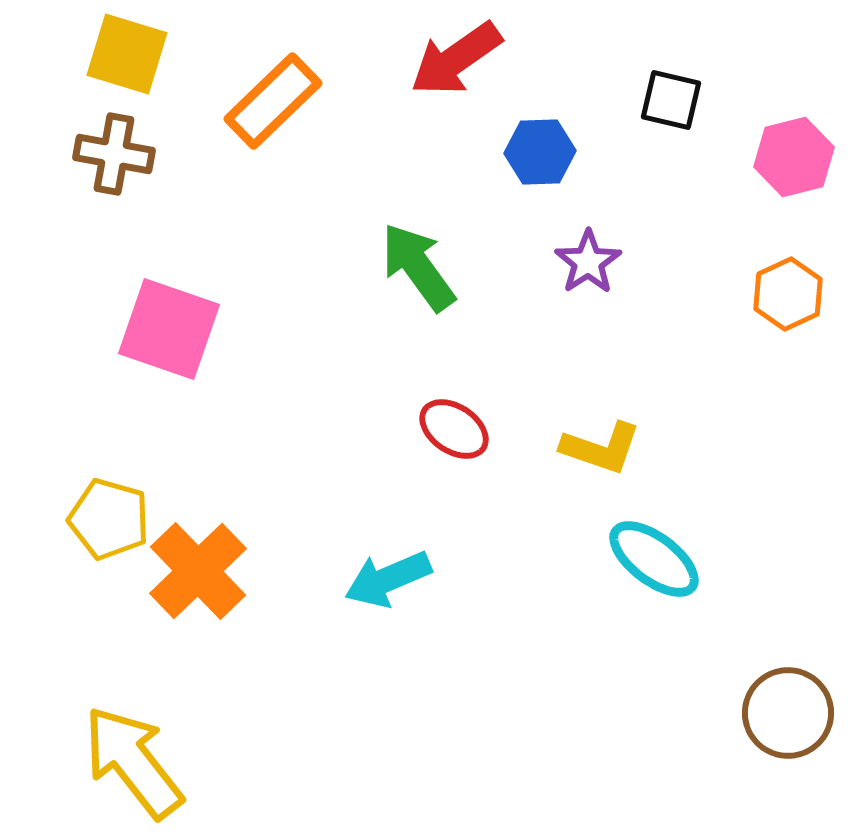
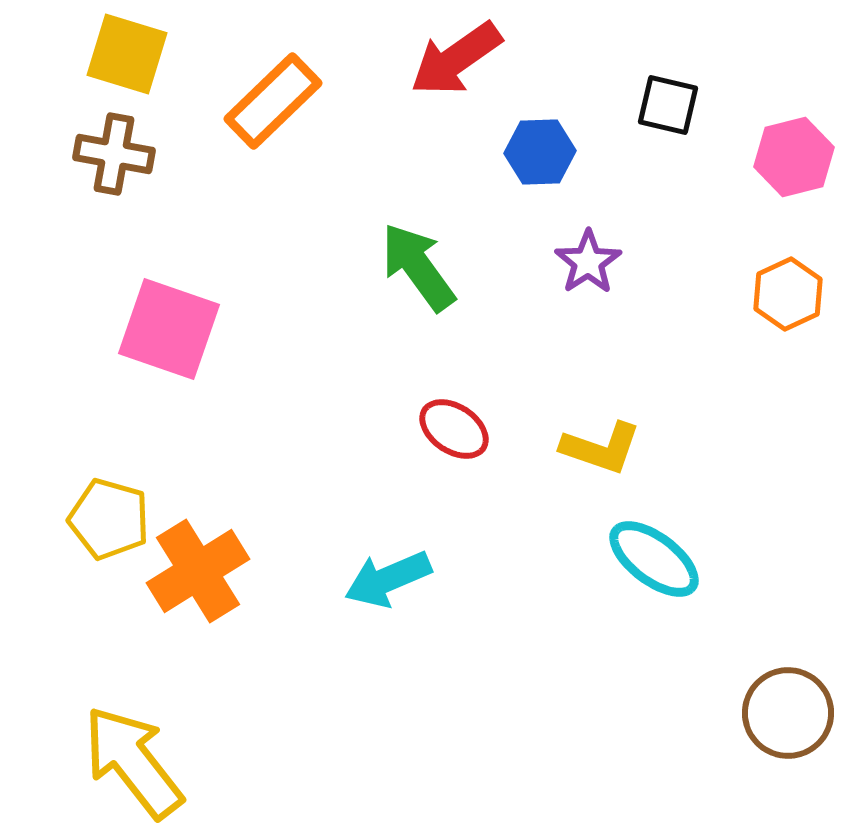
black square: moved 3 px left, 5 px down
orange cross: rotated 12 degrees clockwise
